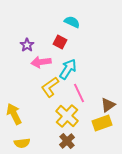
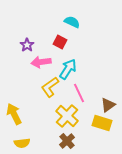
yellow rectangle: rotated 36 degrees clockwise
